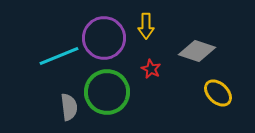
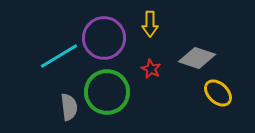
yellow arrow: moved 4 px right, 2 px up
gray diamond: moved 7 px down
cyan line: rotated 9 degrees counterclockwise
